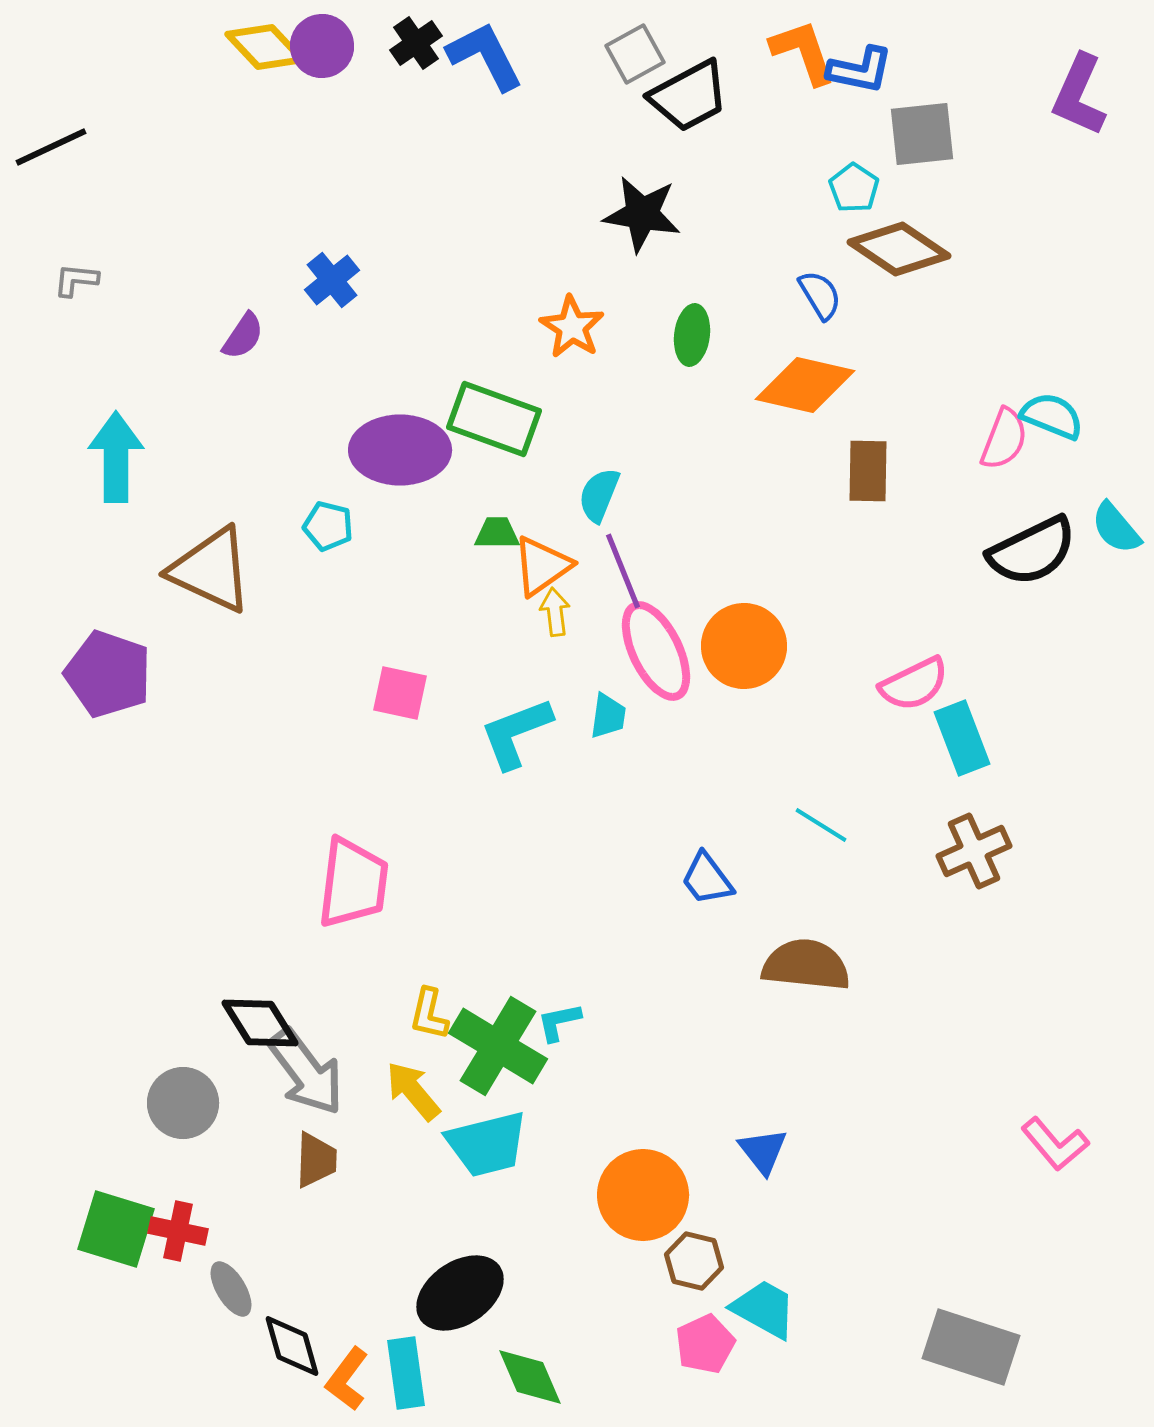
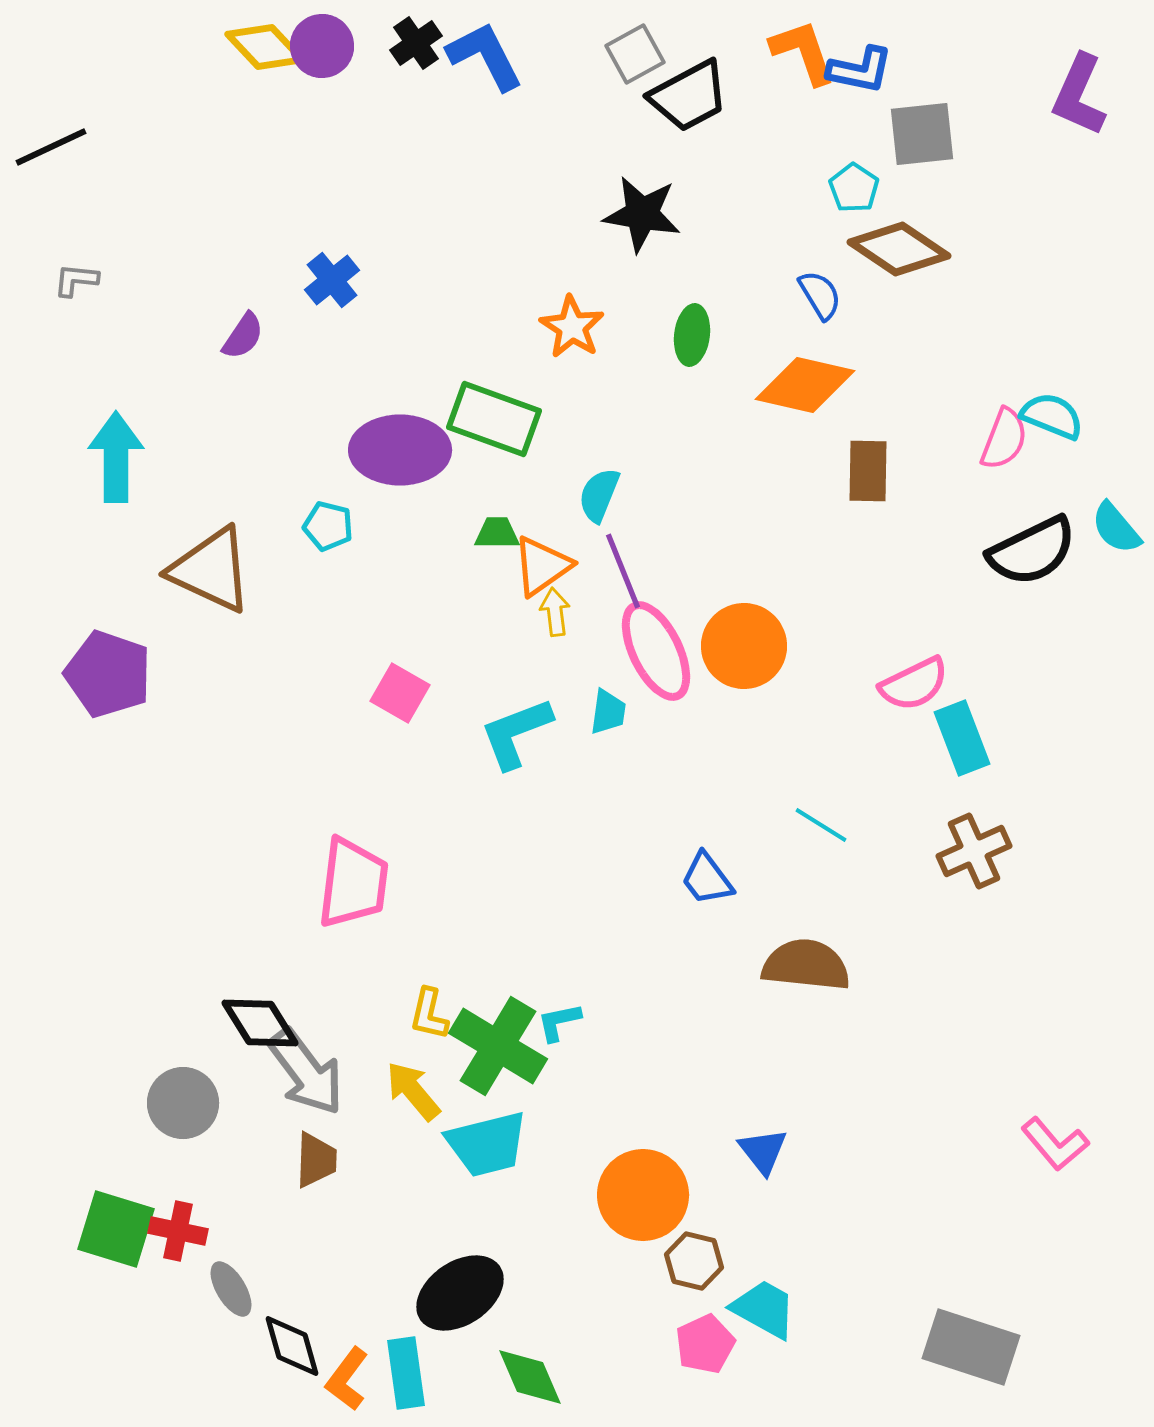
pink square at (400, 693): rotated 18 degrees clockwise
cyan trapezoid at (608, 716): moved 4 px up
